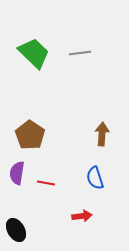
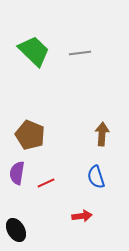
green trapezoid: moved 2 px up
brown pentagon: rotated 12 degrees counterclockwise
blue semicircle: moved 1 px right, 1 px up
red line: rotated 36 degrees counterclockwise
